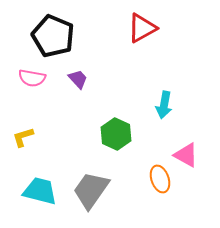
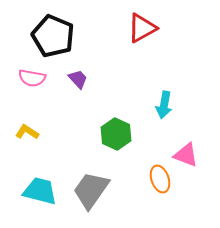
yellow L-shape: moved 4 px right, 5 px up; rotated 50 degrees clockwise
pink triangle: rotated 8 degrees counterclockwise
